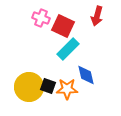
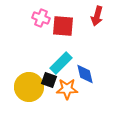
red square: rotated 20 degrees counterclockwise
cyan rectangle: moved 7 px left, 14 px down
blue diamond: moved 1 px left, 1 px up
black square: moved 1 px right, 6 px up
